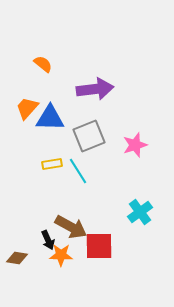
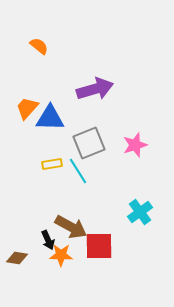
orange semicircle: moved 4 px left, 18 px up
purple arrow: rotated 9 degrees counterclockwise
gray square: moved 7 px down
